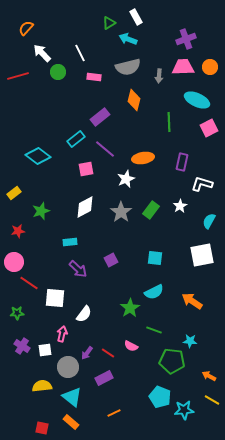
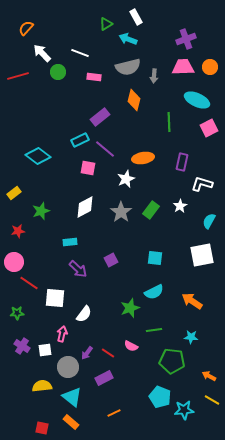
green triangle at (109, 23): moved 3 px left, 1 px down
white line at (80, 53): rotated 42 degrees counterclockwise
gray arrow at (159, 76): moved 5 px left
cyan rectangle at (76, 139): moved 4 px right, 1 px down; rotated 12 degrees clockwise
pink square at (86, 169): moved 2 px right, 1 px up; rotated 21 degrees clockwise
green star at (130, 308): rotated 12 degrees clockwise
green line at (154, 330): rotated 28 degrees counterclockwise
cyan star at (190, 341): moved 1 px right, 4 px up
